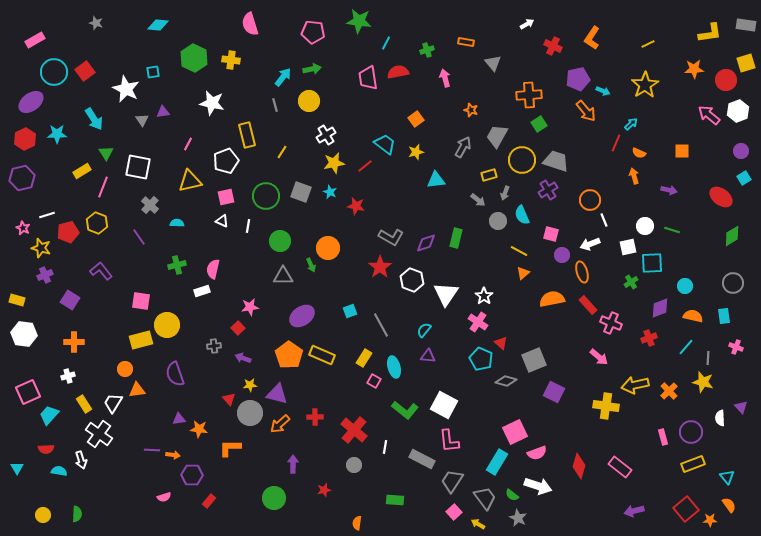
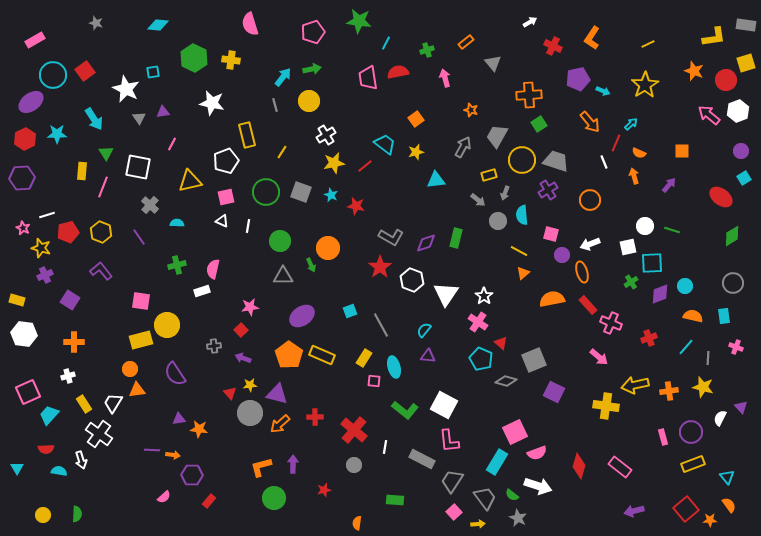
white arrow at (527, 24): moved 3 px right, 2 px up
pink pentagon at (313, 32): rotated 25 degrees counterclockwise
yellow L-shape at (710, 33): moved 4 px right, 4 px down
orange rectangle at (466, 42): rotated 49 degrees counterclockwise
orange star at (694, 69): moved 2 px down; rotated 24 degrees clockwise
cyan circle at (54, 72): moved 1 px left, 3 px down
orange arrow at (586, 111): moved 4 px right, 11 px down
gray triangle at (142, 120): moved 3 px left, 2 px up
pink line at (188, 144): moved 16 px left
yellow rectangle at (82, 171): rotated 54 degrees counterclockwise
purple hexagon at (22, 178): rotated 10 degrees clockwise
purple arrow at (669, 190): moved 5 px up; rotated 63 degrees counterclockwise
cyan star at (330, 192): moved 1 px right, 3 px down
green circle at (266, 196): moved 4 px up
cyan semicircle at (522, 215): rotated 18 degrees clockwise
white line at (604, 220): moved 58 px up
yellow hexagon at (97, 223): moved 4 px right, 9 px down
purple diamond at (660, 308): moved 14 px up
red square at (238, 328): moved 3 px right, 2 px down
orange circle at (125, 369): moved 5 px right
purple semicircle at (175, 374): rotated 15 degrees counterclockwise
pink square at (374, 381): rotated 24 degrees counterclockwise
yellow star at (703, 382): moved 5 px down
orange cross at (669, 391): rotated 36 degrees clockwise
red triangle at (229, 399): moved 1 px right, 6 px up
white semicircle at (720, 418): rotated 28 degrees clockwise
orange L-shape at (230, 448): moved 31 px right, 19 px down; rotated 15 degrees counterclockwise
pink semicircle at (164, 497): rotated 24 degrees counterclockwise
yellow arrow at (478, 524): rotated 144 degrees clockwise
